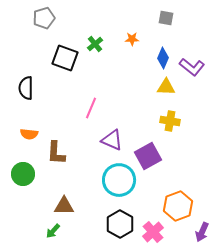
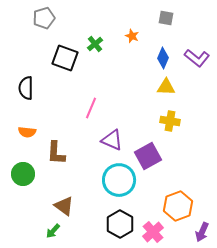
orange star: moved 3 px up; rotated 24 degrees clockwise
purple L-shape: moved 5 px right, 9 px up
orange semicircle: moved 2 px left, 2 px up
brown triangle: rotated 35 degrees clockwise
